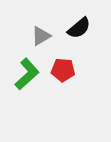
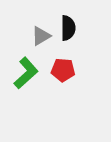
black semicircle: moved 11 px left; rotated 50 degrees counterclockwise
green L-shape: moved 1 px left, 1 px up
